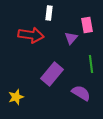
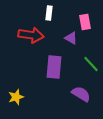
pink rectangle: moved 2 px left, 3 px up
purple triangle: rotated 40 degrees counterclockwise
green line: rotated 36 degrees counterclockwise
purple rectangle: moved 2 px right, 7 px up; rotated 35 degrees counterclockwise
purple semicircle: moved 1 px down
